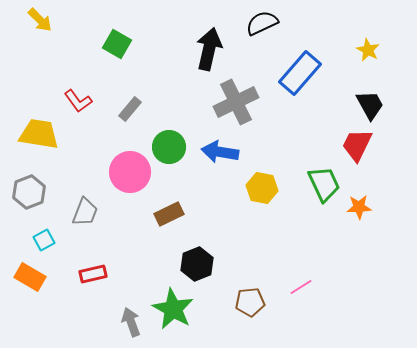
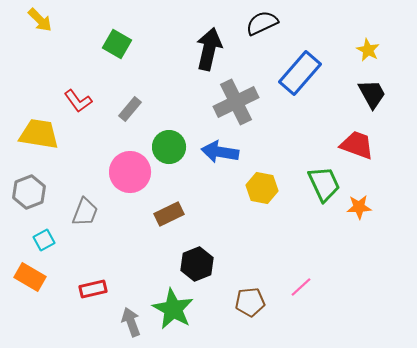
black trapezoid: moved 2 px right, 11 px up
red trapezoid: rotated 84 degrees clockwise
red rectangle: moved 15 px down
pink line: rotated 10 degrees counterclockwise
